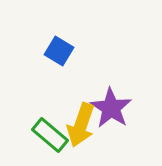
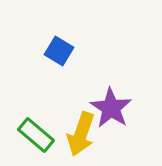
yellow arrow: moved 9 px down
green rectangle: moved 14 px left
